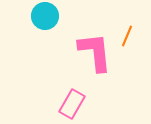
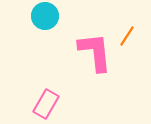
orange line: rotated 10 degrees clockwise
pink rectangle: moved 26 px left
